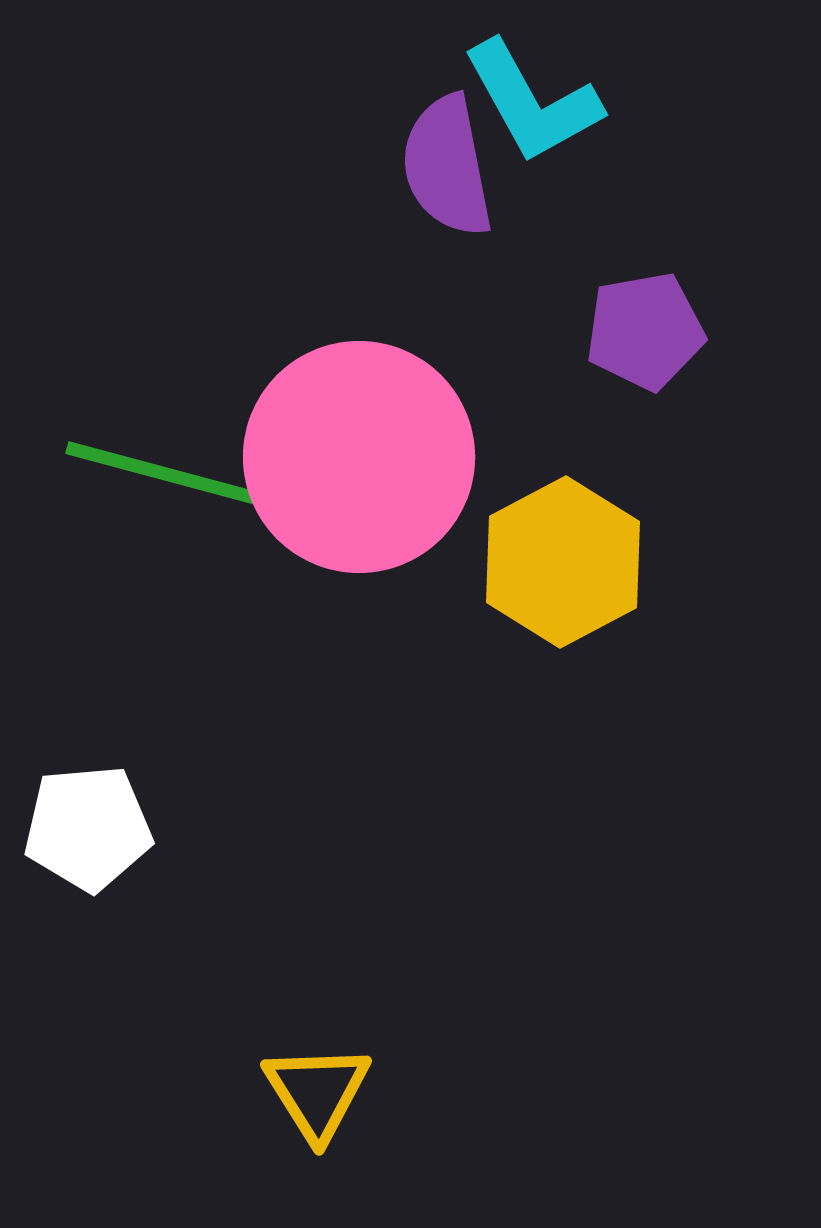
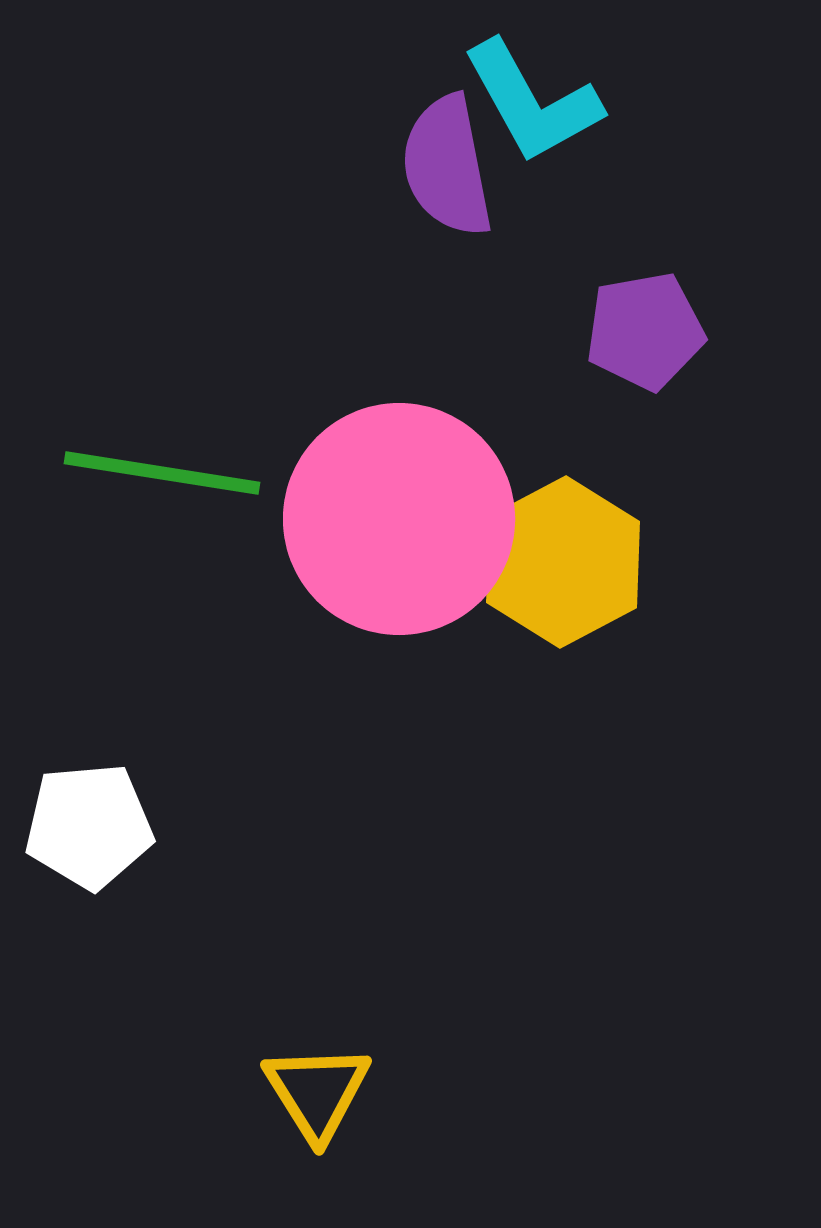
pink circle: moved 40 px right, 62 px down
green line: rotated 6 degrees counterclockwise
white pentagon: moved 1 px right, 2 px up
